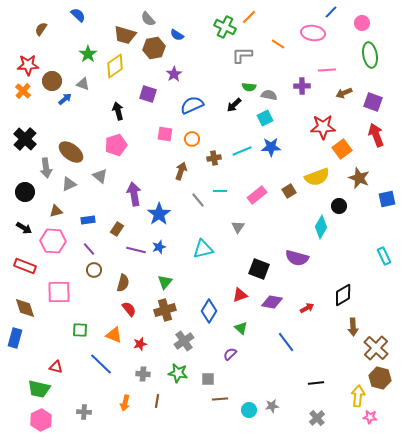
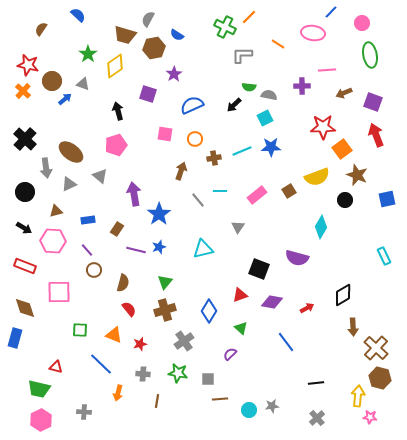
gray semicircle at (148, 19): rotated 70 degrees clockwise
red star at (28, 65): rotated 15 degrees clockwise
orange circle at (192, 139): moved 3 px right
brown star at (359, 178): moved 2 px left, 3 px up
black circle at (339, 206): moved 6 px right, 6 px up
purple line at (89, 249): moved 2 px left, 1 px down
orange arrow at (125, 403): moved 7 px left, 10 px up
